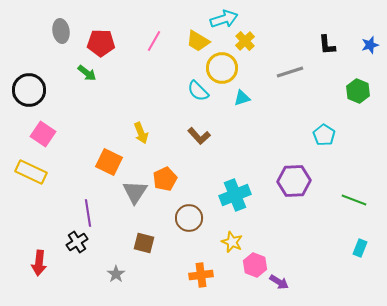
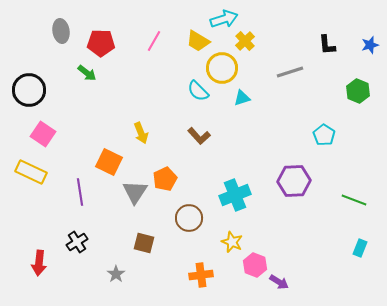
purple line: moved 8 px left, 21 px up
